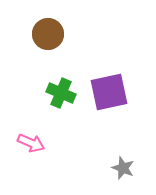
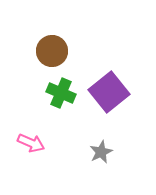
brown circle: moved 4 px right, 17 px down
purple square: rotated 27 degrees counterclockwise
gray star: moved 22 px left, 16 px up; rotated 25 degrees clockwise
